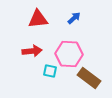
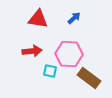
red triangle: rotated 15 degrees clockwise
